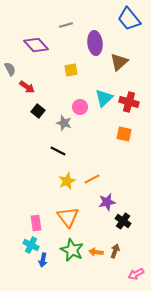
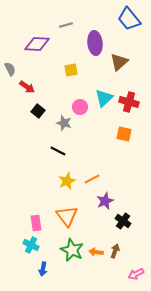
purple diamond: moved 1 px right, 1 px up; rotated 45 degrees counterclockwise
purple star: moved 2 px left, 1 px up; rotated 12 degrees counterclockwise
orange triangle: moved 1 px left, 1 px up
blue arrow: moved 9 px down
